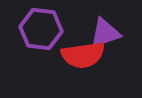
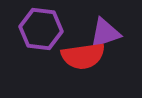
red semicircle: moved 1 px down
